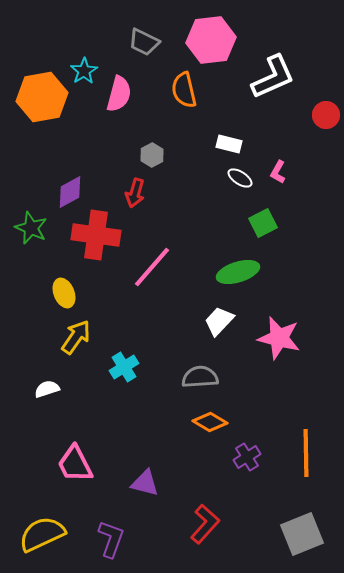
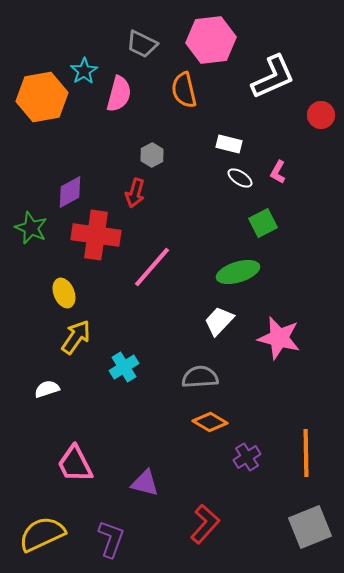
gray trapezoid: moved 2 px left, 2 px down
red circle: moved 5 px left
gray square: moved 8 px right, 7 px up
